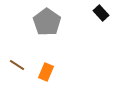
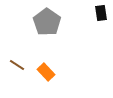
black rectangle: rotated 35 degrees clockwise
orange rectangle: rotated 66 degrees counterclockwise
